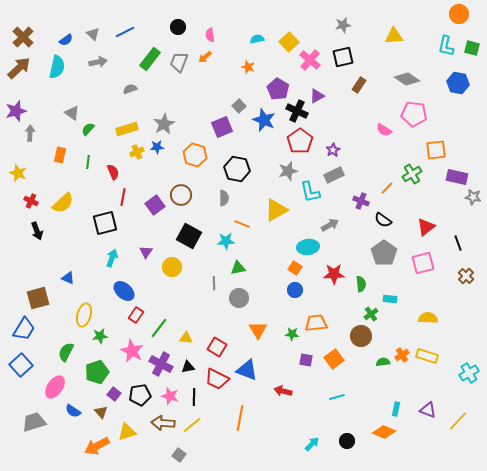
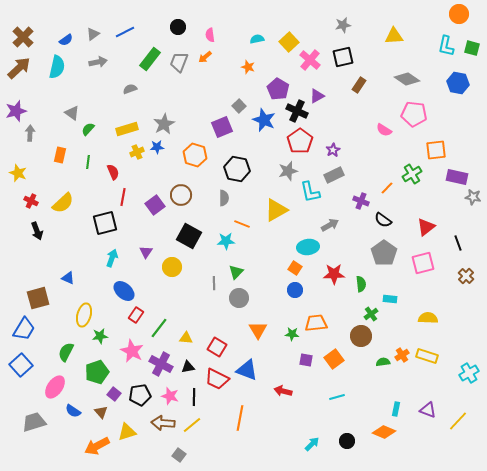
gray triangle at (93, 34): rotated 40 degrees clockwise
green triangle at (238, 268): moved 2 px left, 4 px down; rotated 35 degrees counterclockwise
